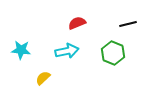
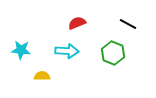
black line: rotated 42 degrees clockwise
cyan arrow: rotated 15 degrees clockwise
yellow semicircle: moved 1 px left, 2 px up; rotated 42 degrees clockwise
